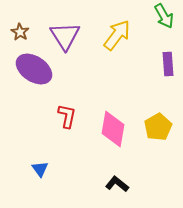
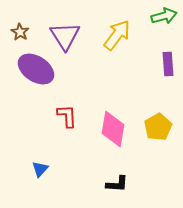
green arrow: rotated 75 degrees counterclockwise
purple ellipse: moved 2 px right
red L-shape: rotated 15 degrees counterclockwise
blue triangle: rotated 18 degrees clockwise
black L-shape: rotated 145 degrees clockwise
